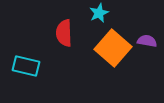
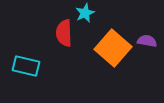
cyan star: moved 14 px left
